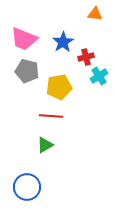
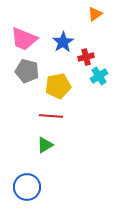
orange triangle: rotated 42 degrees counterclockwise
yellow pentagon: moved 1 px left, 1 px up
